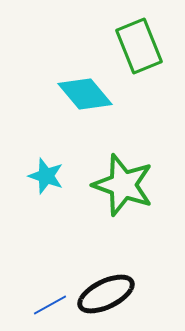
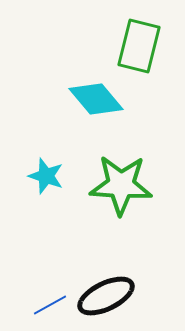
green rectangle: rotated 36 degrees clockwise
cyan diamond: moved 11 px right, 5 px down
green star: moved 2 px left; rotated 16 degrees counterclockwise
black ellipse: moved 2 px down
